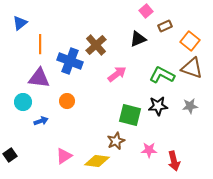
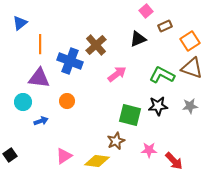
orange square: rotated 18 degrees clockwise
red arrow: rotated 30 degrees counterclockwise
